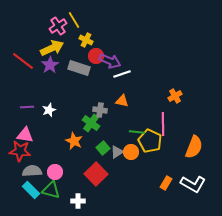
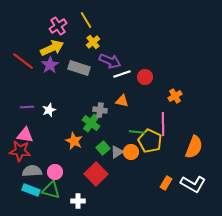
yellow line: moved 12 px right
yellow cross: moved 7 px right, 2 px down; rotated 24 degrees clockwise
red circle: moved 49 px right, 21 px down
cyan rectangle: rotated 24 degrees counterclockwise
